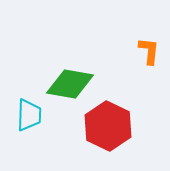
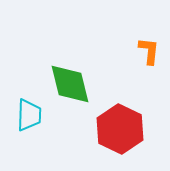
green diamond: rotated 66 degrees clockwise
red hexagon: moved 12 px right, 3 px down
